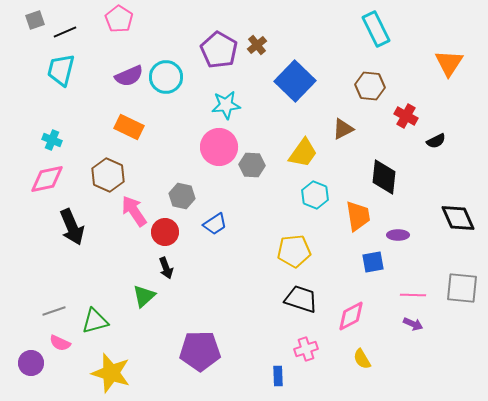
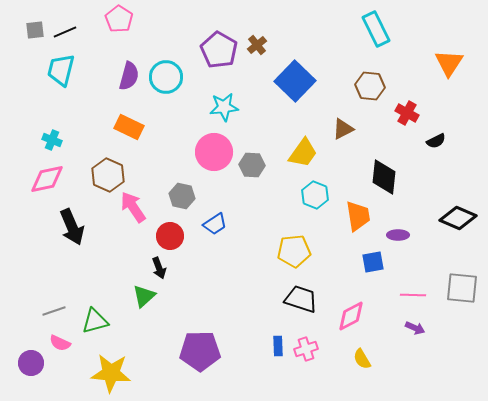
gray square at (35, 20): moved 10 px down; rotated 12 degrees clockwise
purple semicircle at (129, 76): rotated 52 degrees counterclockwise
cyan star at (226, 105): moved 2 px left, 2 px down
red cross at (406, 116): moved 1 px right, 3 px up
pink circle at (219, 147): moved 5 px left, 5 px down
pink arrow at (134, 211): moved 1 px left, 4 px up
black diamond at (458, 218): rotated 42 degrees counterclockwise
red circle at (165, 232): moved 5 px right, 4 px down
black arrow at (166, 268): moved 7 px left
purple arrow at (413, 324): moved 2 px right, 4 px down
yellow star at (111, 373): rotated 12 degrees counterclockwise
blue rectangle at (278, 376): moved 30 px up
